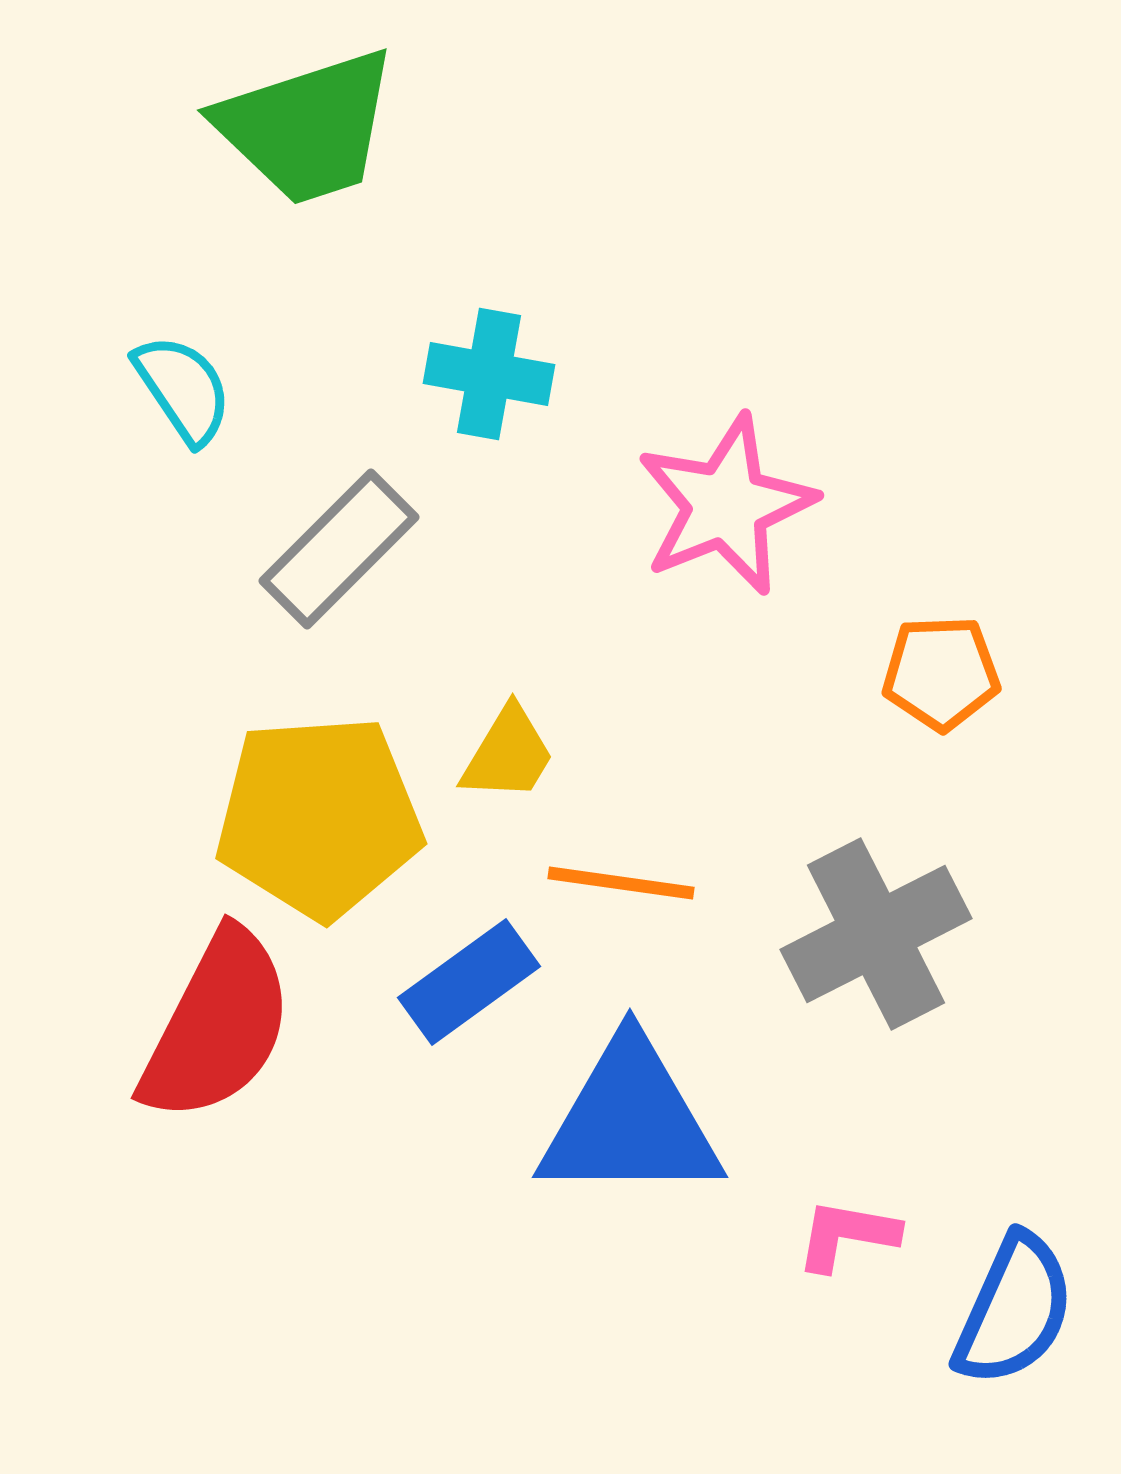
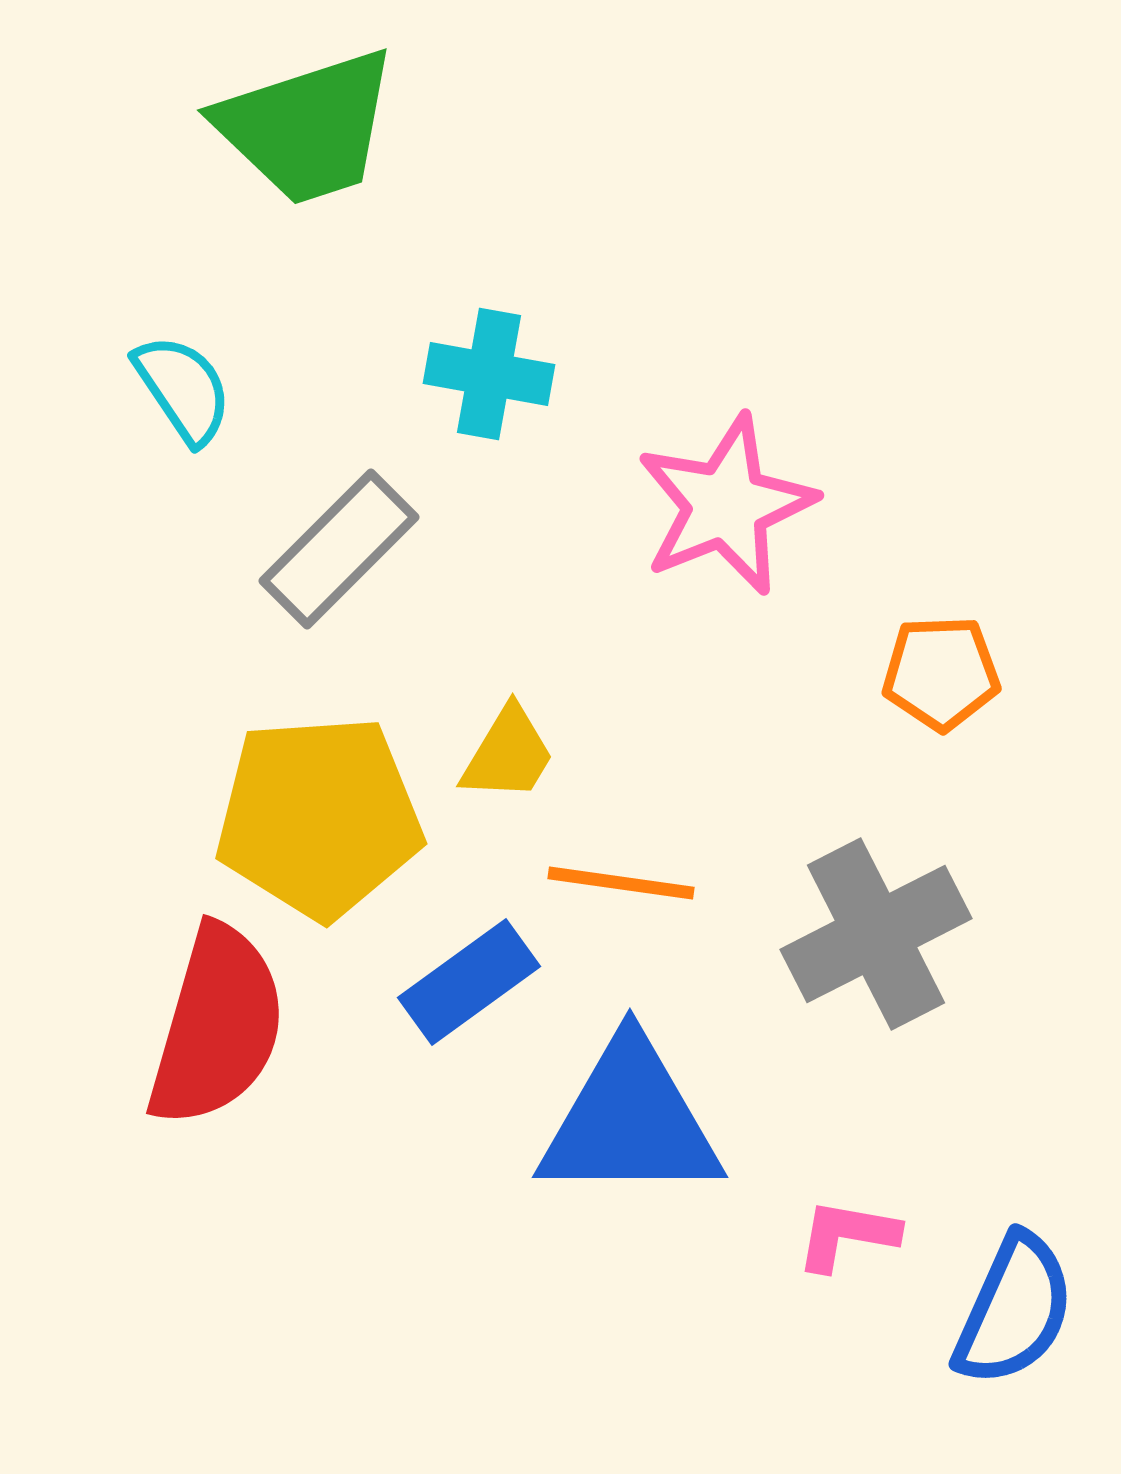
red semicircle: rotated 11 degrees counterclockwise
